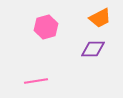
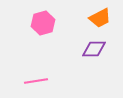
pink hexagon: moved 3 px left, 4 px up
purple diamond: moved 1 px right
